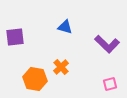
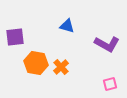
blue triangle: moved 2 px right, 1 px up
purple L-shape: rotated 15 degrees counterclockwise
orange hexagon: moved 1 px right, 16 px up
